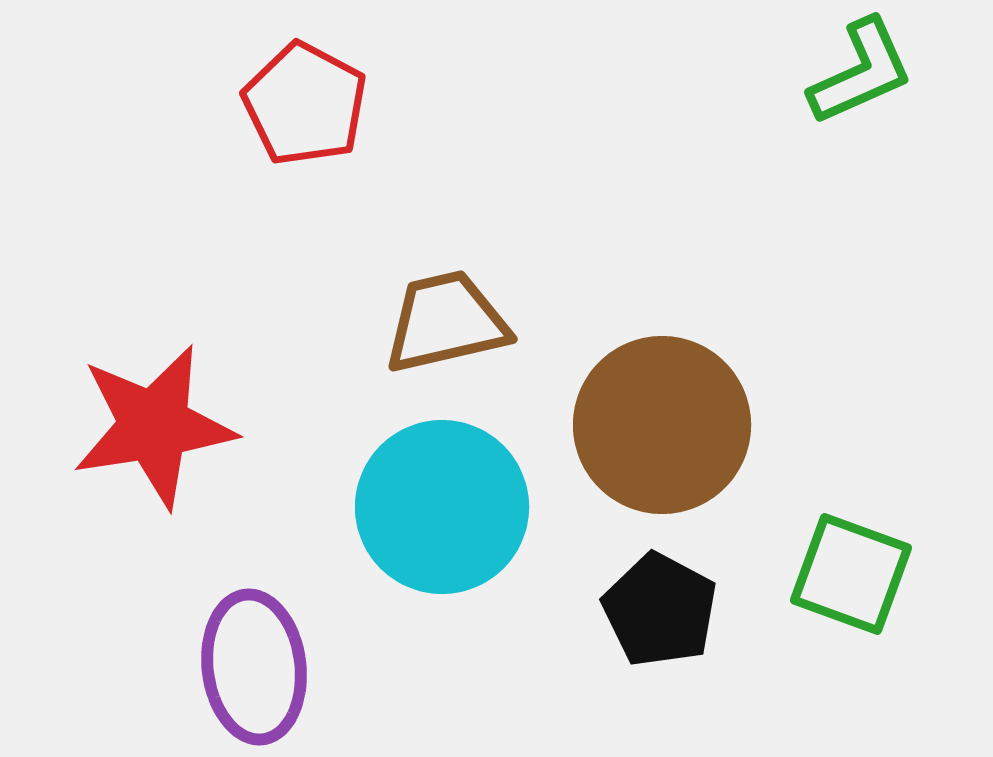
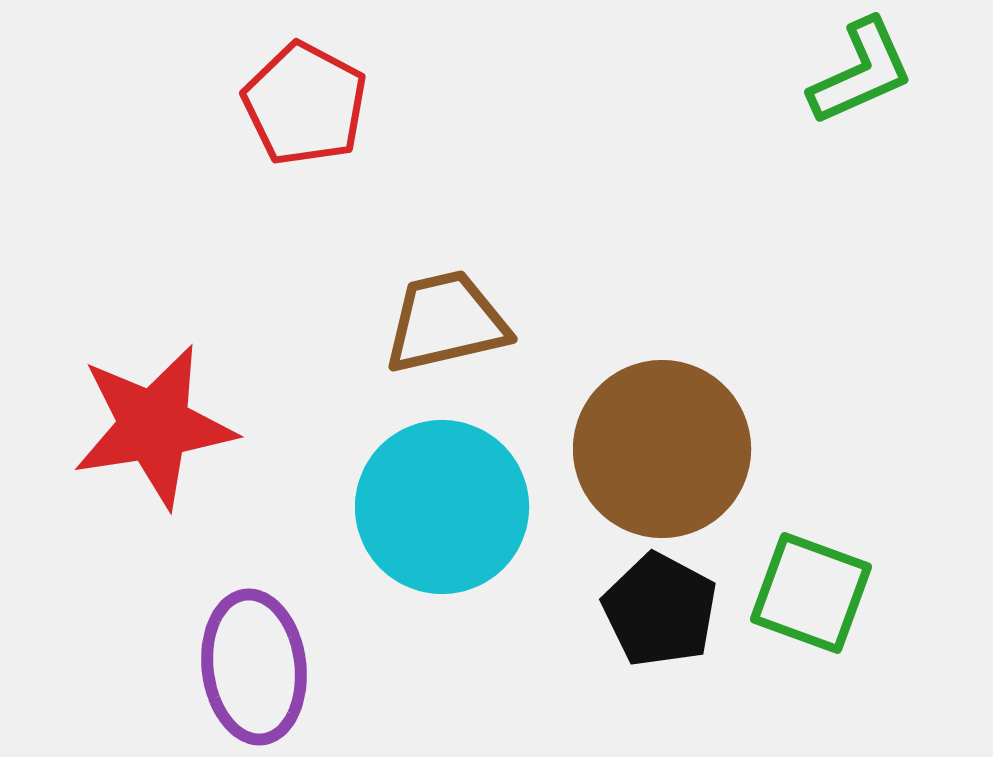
brown circle: moved 24 px down
green square: moved 40 px left, 19 px down
